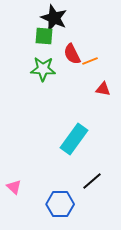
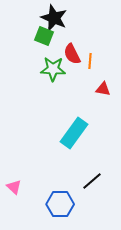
green square: rotated 18 degrees clockwise
orange line: rotated 63 degrees counterclockwise
green star: moved 10 px right
cyan rectangle: moved 6 px up
